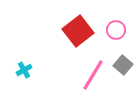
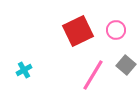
red square: rotated 12 degrees clockwise
gray square: moved 3 px right
